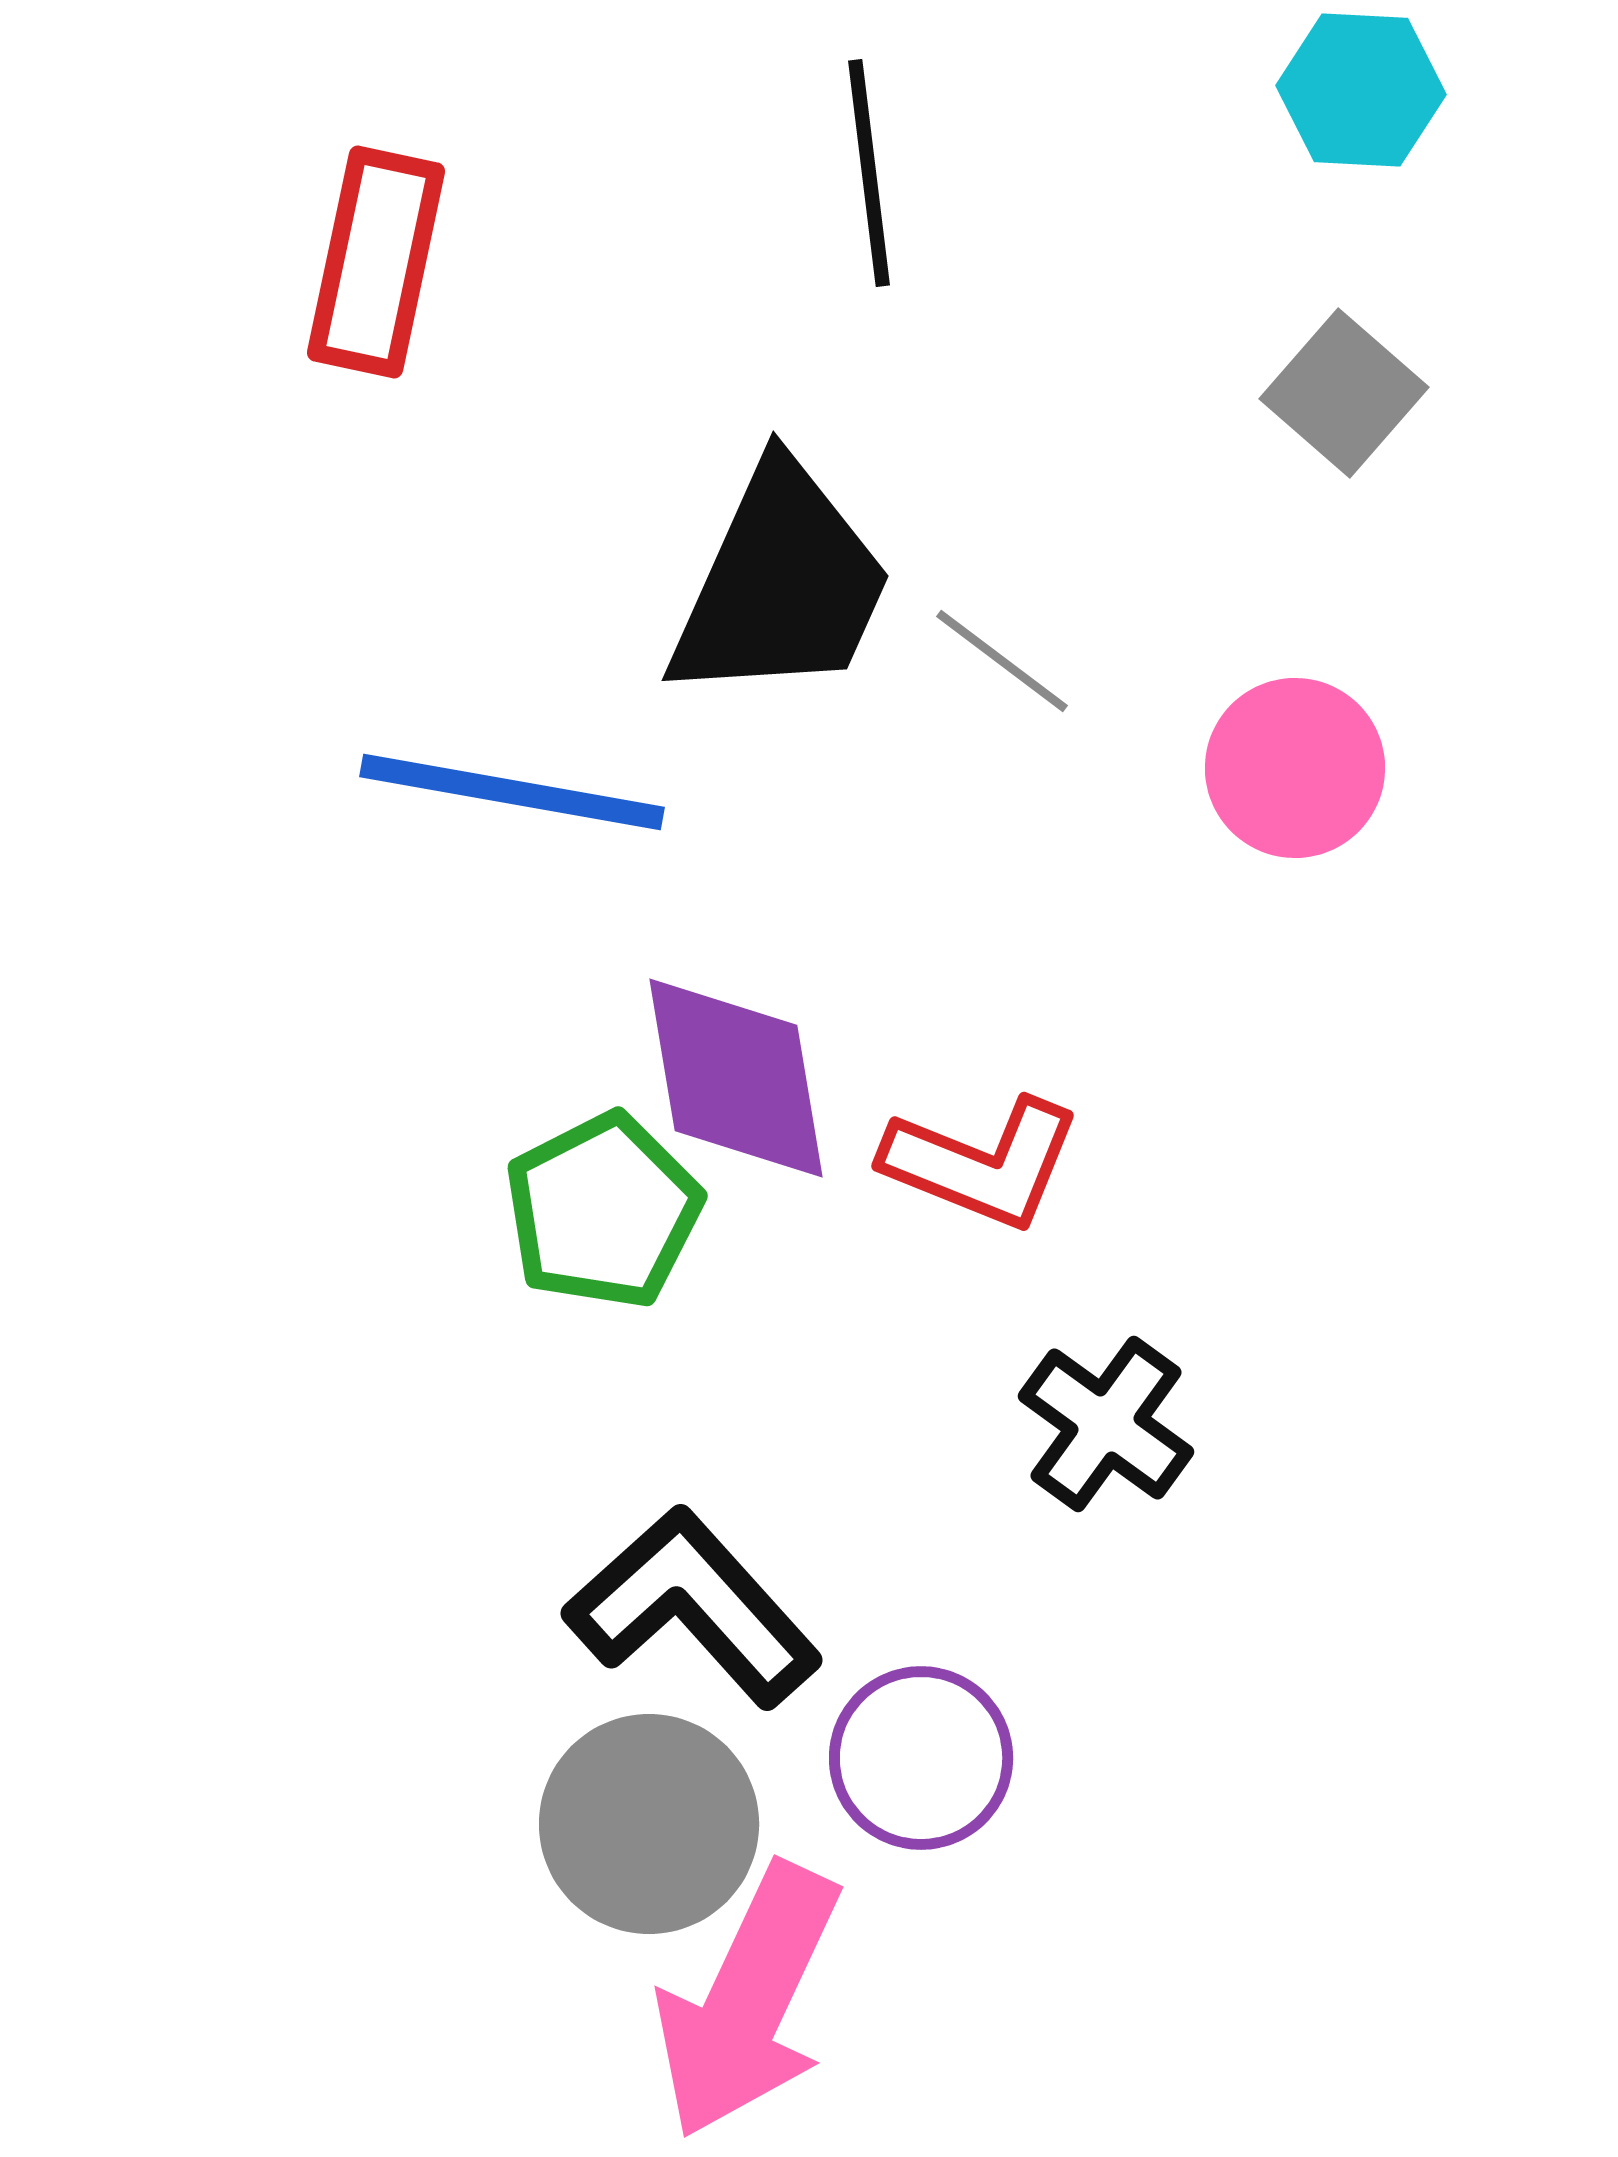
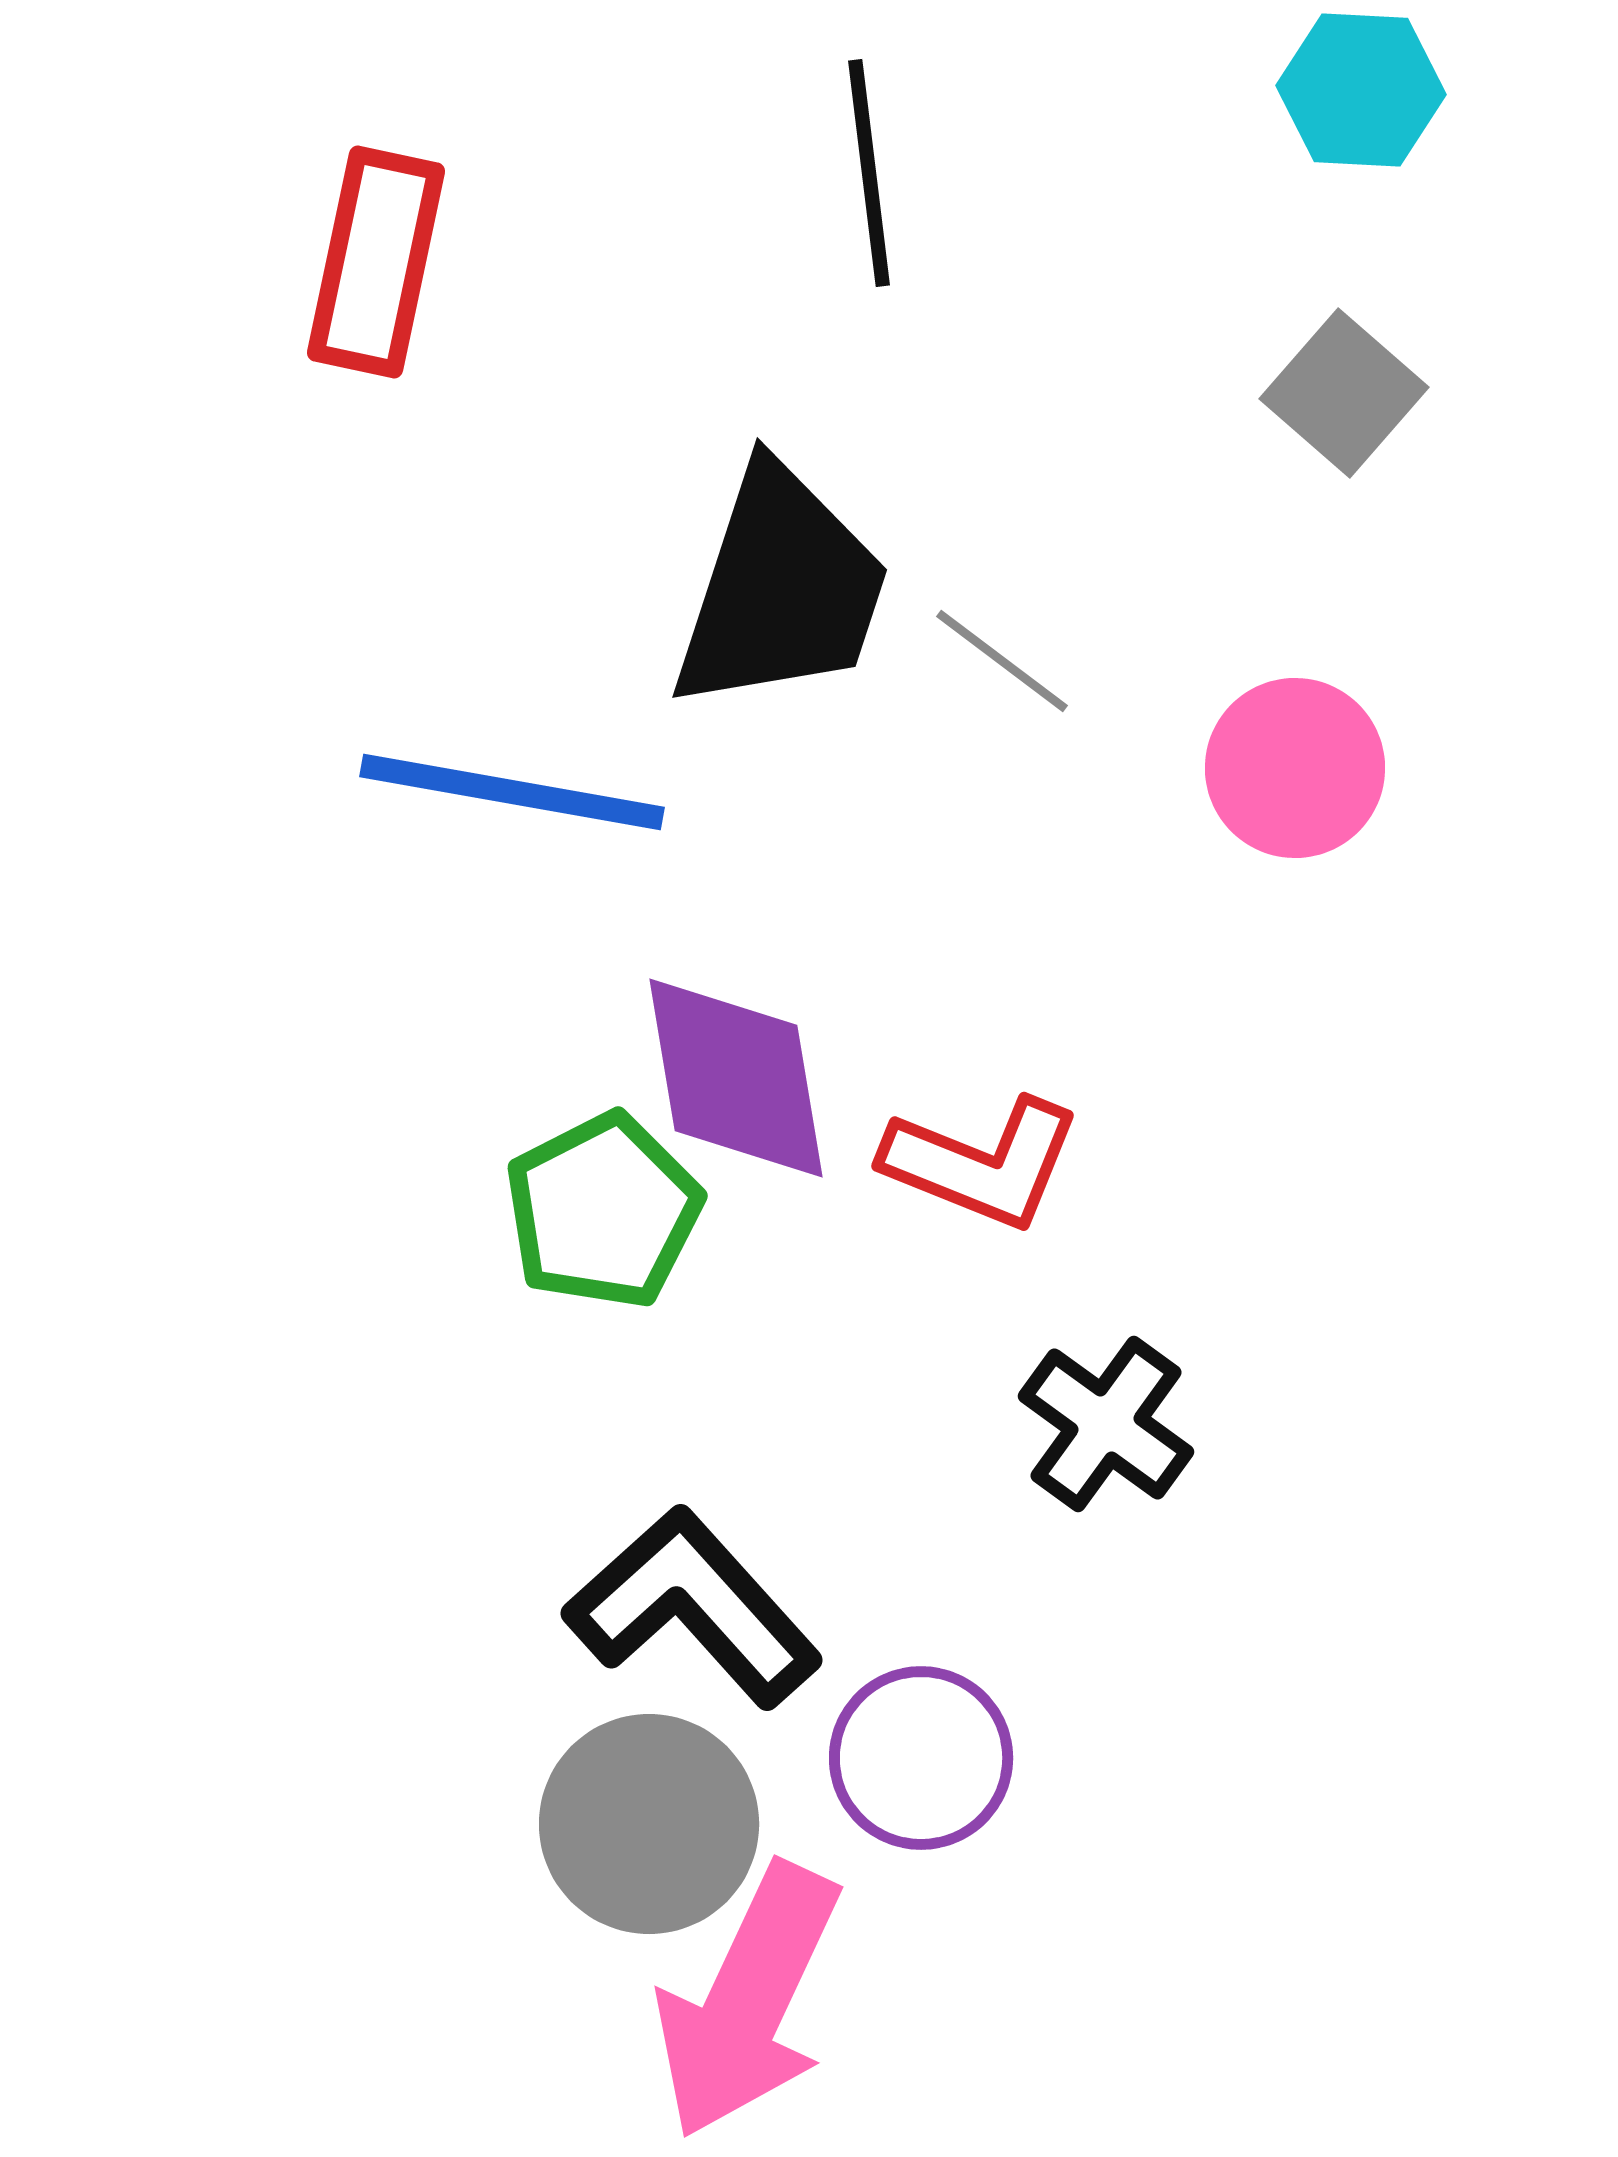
black trapezoid: moved 5 px down; rotated 6 degrees counterclockwise
